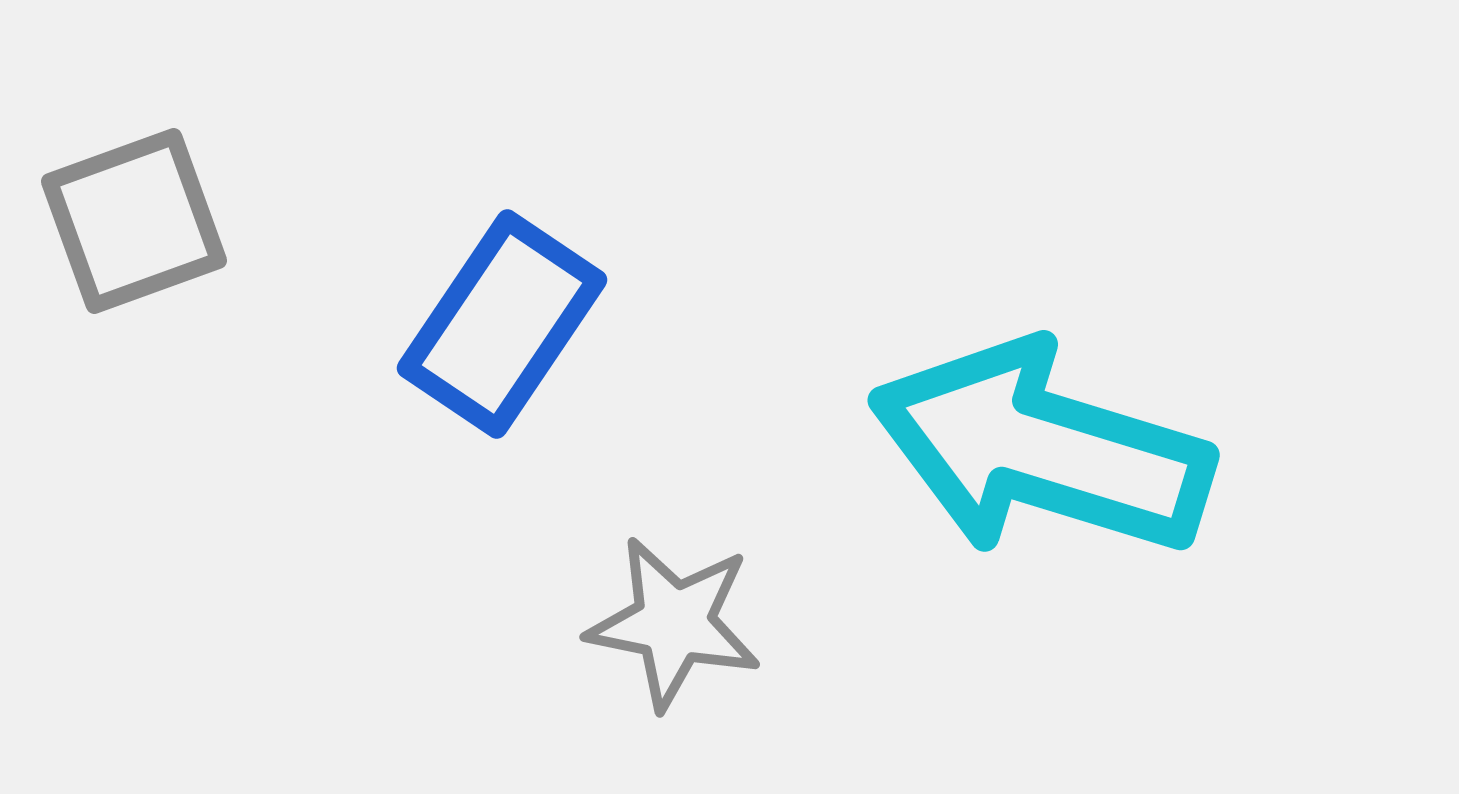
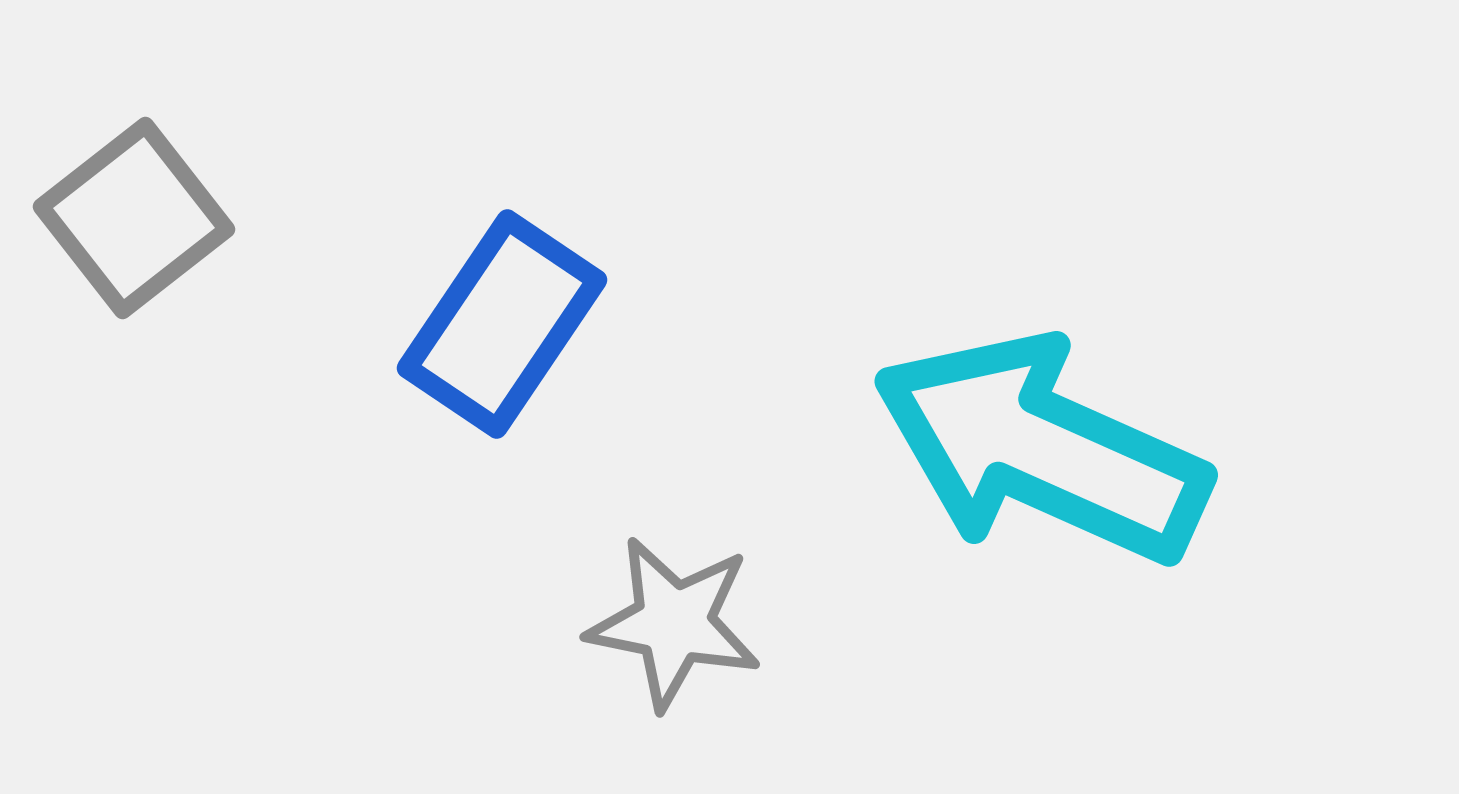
gray square: moved 3 px up; rotated 18 degrees counterclockwise
cyan arrow: rotated 7 degrees clockwise
